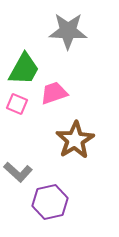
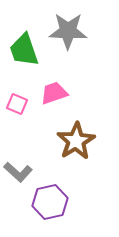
green trapezoid: moved 19 px up; rotated 132 degrees clockwise
brown star: moved 1 px right, 1 px down
